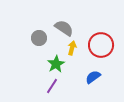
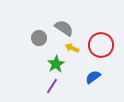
yellow arrow: rotated 80 degrees counterclockwise
